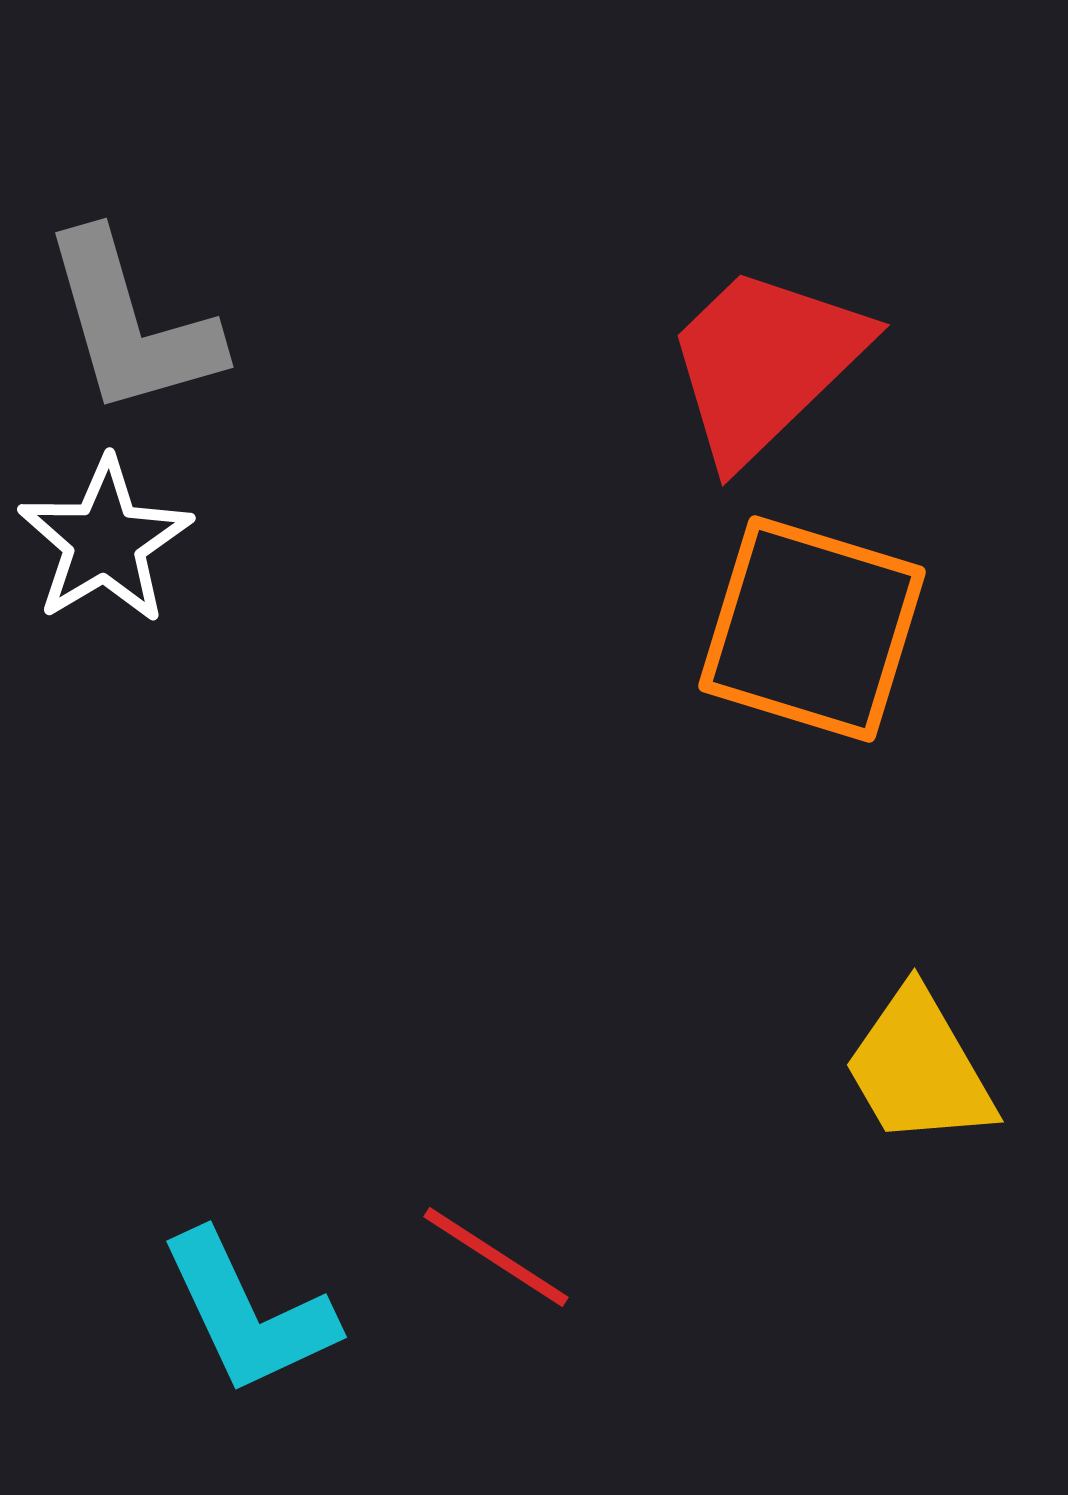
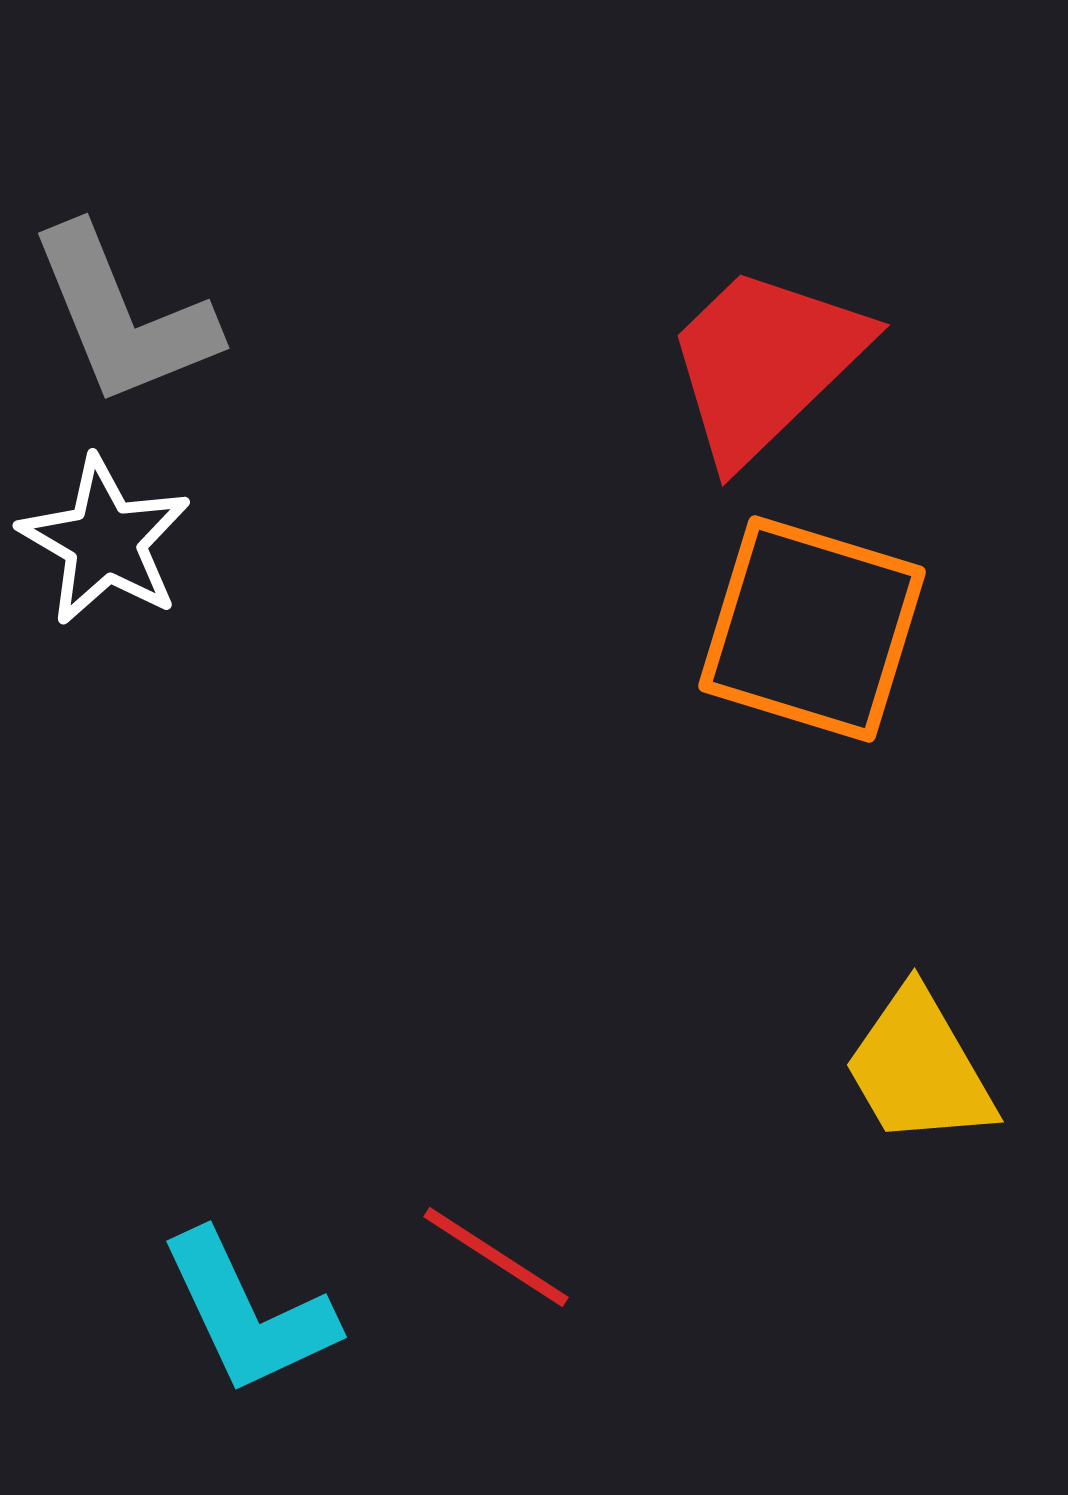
gray L-shape: moved 8 px left, 8 px up; rotated 6 degrees counterclockwise
white star: rotated 11 degrees counterclockwise
